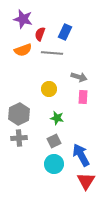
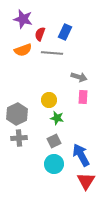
yellow circle: moved 11 px down
gray hexagon: moved 2 px left
